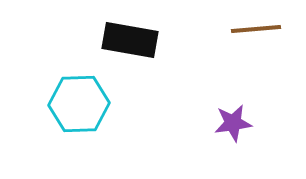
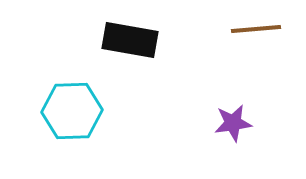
cyan hexagon: moved 7 px left, 7 px down
